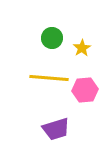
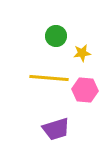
green circle: moved 4 px right, 2 px up
yellow star: moved 5 px down; rotated 24 degrees clockwise
pink hexagon: rotated 10 degrees clockwise
